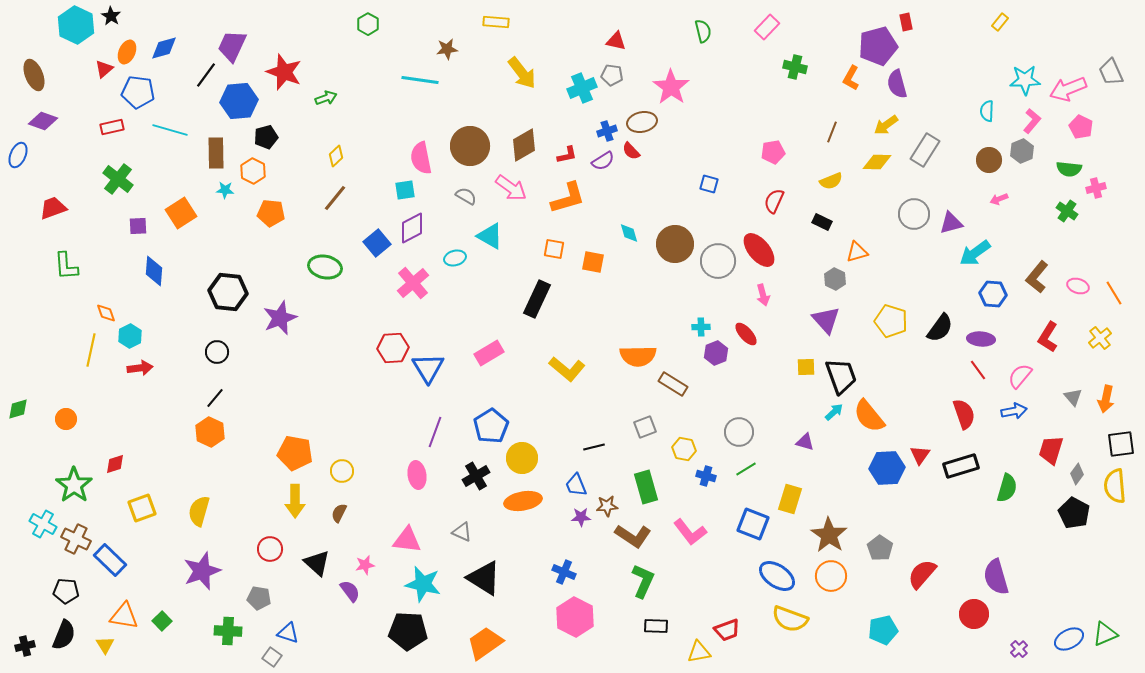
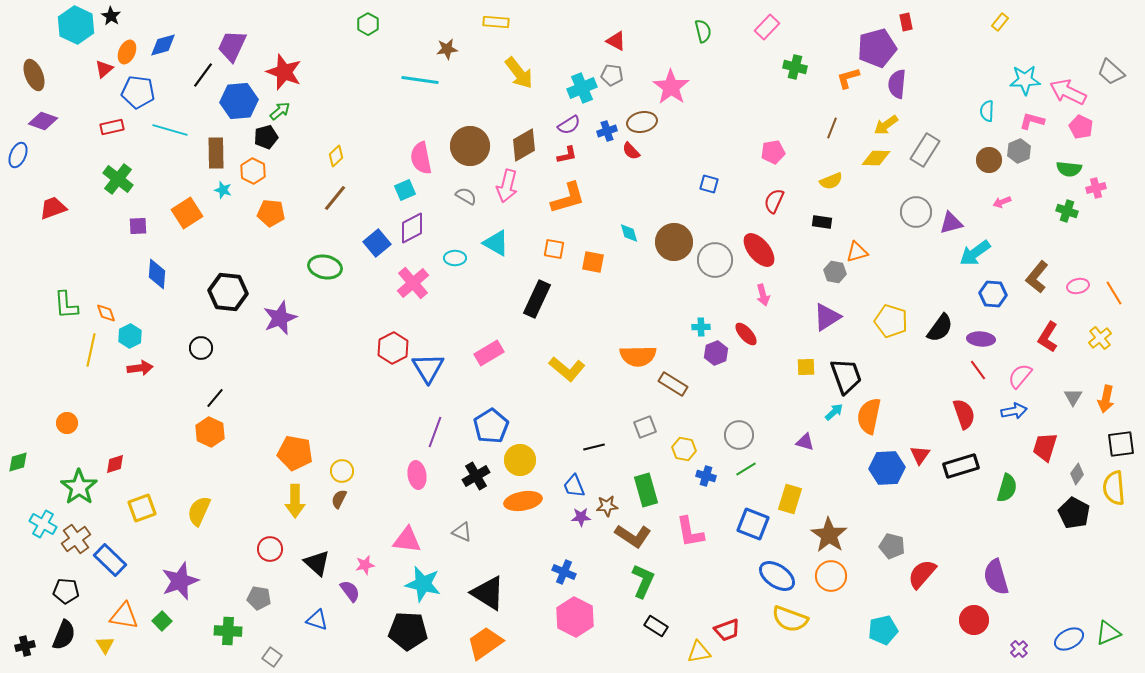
red triangle at (616, 41): rotated 15 degrees clockwise
purple pentagon at (878, 46): moved 1 px left, 2 px down
blue diamond at (164, 48): moved 1 px left, 3 px up
gray trapezoid at (1111, 72): rotated 24 degrees counterclockwise
yellow arrow at (522, 73): moved 3 px left
black line at (206, 75): moved 3 px left
orange L-shape at (851, 78): moved 3 px left; rotated 45 degrees clockwise
purple semicircle at (897, 84): rotated 20 degrees clockwise
pink arrow at (1068, 89): moved 3 px down; rotated 48 degrees clockwise
green arrow at (326, 98): moved 46 px left, 13 px down; rotated 20 degrees counterclockwise
pink L-shape at (1032, 121): rotated 115 degrees counterclockwise
brown line at (832, 132): moved 4 px up
gray hexagon at (1022, 151): moved 3 px left
purple semicircle at (603, 161): moved 34 px left, 36 px up
yellow diamond at (877, 162): moved 1 px left, 4 px up
pink arrow at (511, 188): moved 4 px left, 2 px up; rotated 68 degrees clockwise
cyan star at (225, 190): moved 2 px left; rotated 12 degrees clockwise
cyan square at (405, 190): rotated 15 degrees counterclockwise
pink arrow at (999, 199): moved 3 px right, 3 px down
green cross at (1067, 211): rotated 15 degrees counterclockwise
orange square at (181, 213): moved 6 px right
gray circle at (914, 214): moved 2 px right, 2 px up
black rectangle at (822, 222): rotated 18 degrees counterclockwise
cyan triangle at (490, 236): moved 6 px right, 7 px down
brown circle at (675, 244): moved 1 px left, 2 px up
cyan ellipse at (455, 258): rotated 15 degrees clockwise
gray circle at (718, 261): moved 3 px left, 1 px up
green L-shape at (66, 266): moved 39 px down
blue diamond at (154, 271): moved 3 px right, 3 px down
gray hexagon at (835, 279): moved 7 px up; rotated 15 degrees counterclockwise
pink ellipse at (1078, 286): rotated 30 degrees counterclockwise
purple triangle at (826, 320): moved 1 px right, 3 px up; rotated 40 degrees clockwise
red hexagon at (393, 348): rotated 24 degrees counterclockwise
black circle at (217, 352): moved 16 px left, 4 px up
black trapezoid at (841, 376): moved 5 px right
gray triangle at (1073, 397): rotated 12 degrees clockwise
green diamond at (18, 409): moved 53 px down
orange semicircle at (869, 416): rotated 51 degrees clockwise
orange circle at (66, 419): moved 1 px right, 4 px down
gray circle at (739, 432): moved 3 px down
red trapezoid at (1051, 450): moved 6 px left, 3 px up
yellow circle at (522, 458): moved 2 px left, 2 px down
green star at (74, 485): moved 5 px right, 2 px down
blue trapezoid at (576, 485): moved 2 px left, 1 px down
yellow semicircle at (1115, 486): moved 1 px left, 2 px down
green rectangle at (646, 487): moved 3 px down
yellow semicircle at (199, 511): rotated 8 degrees clockwise
brown semicircle at (339, 513): moved 14 px up
pink L-shape at (690, 532): rotated 28 degrees clockwise
brown cross at (76, 539): rotated 28 degrees clockwise
gray pentagon at (880, 548): moved 12 px right, 2 px up; rotated 20 degrees counterclockwise
purple star at (202, 571): moved 22 px left, 10 px down
black triangle at (484, 578): moved 4 px right, 15 px down
red circle at (974, 614): moved 6 px down
black rectangle at (656, 626): rotated 30 degrees clockwise
blue triangle at (288, 633): moved 29 px right, 13 px up
green triangle at (1105, 634): moved 3 px right, 1 px up
